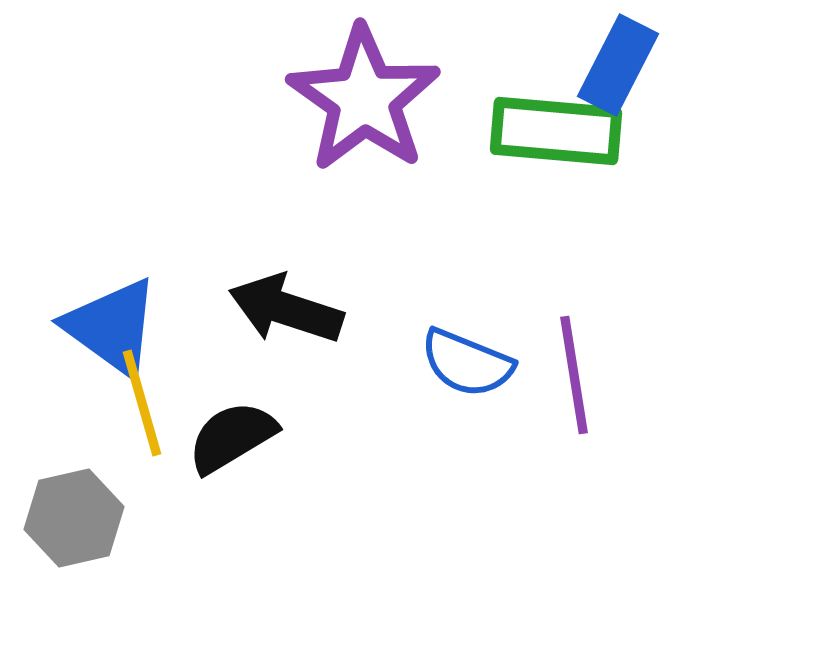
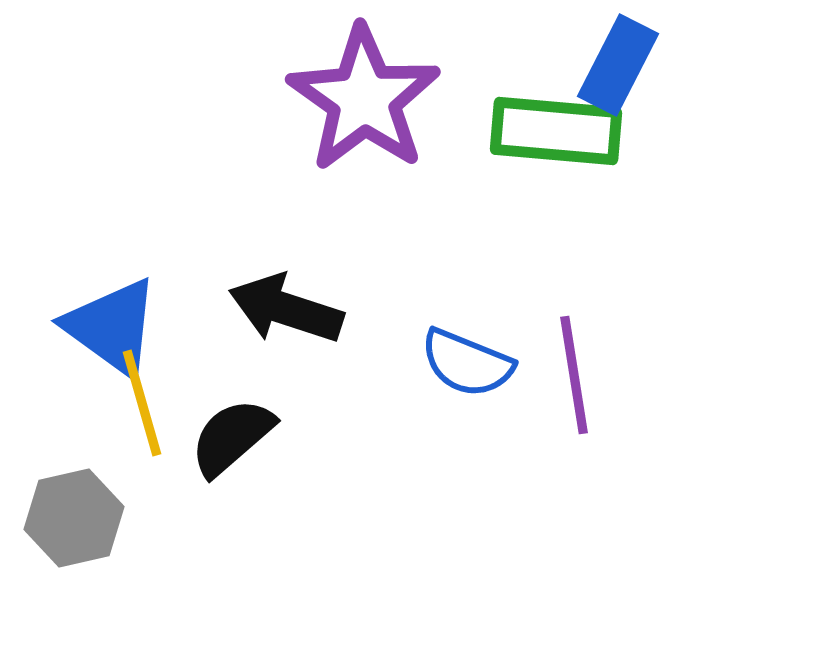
black semicircle: rotated 10 degrees counterclockwise
